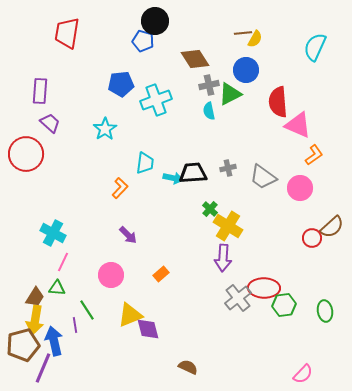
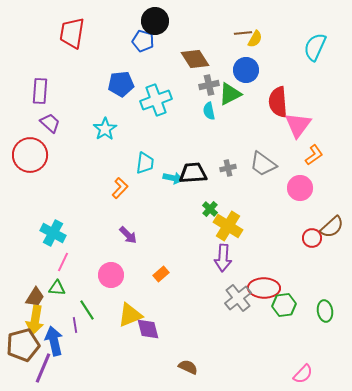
red trapezoid at (67, 33): moved 5 px right
pink triangle at (298, 125): rotated 44 degrees clockwise
red circle at (26, 154): moved 4 px right, 1 px down
gray trapezoid at (263, 177): moved 13 px up
